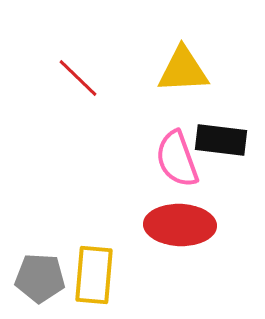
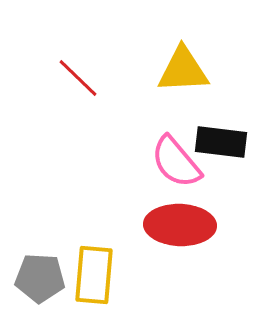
black rectangle: moved 2 px down
pink semicircle: moved 1 px left, 3 px down; rotated 20 degrees counterclockwise
